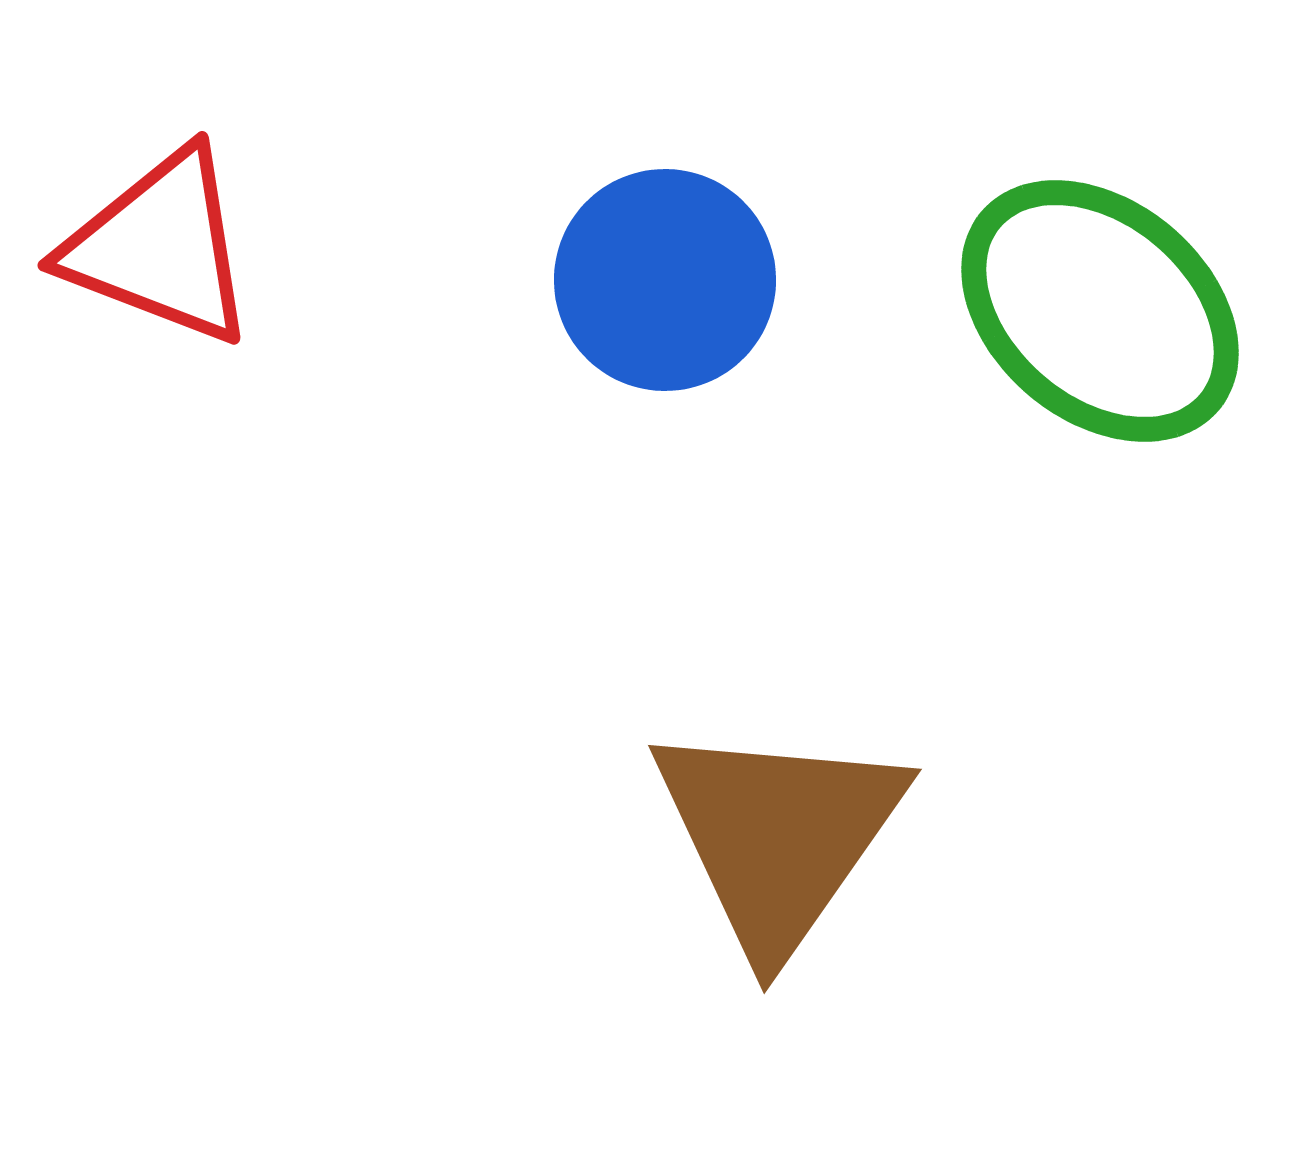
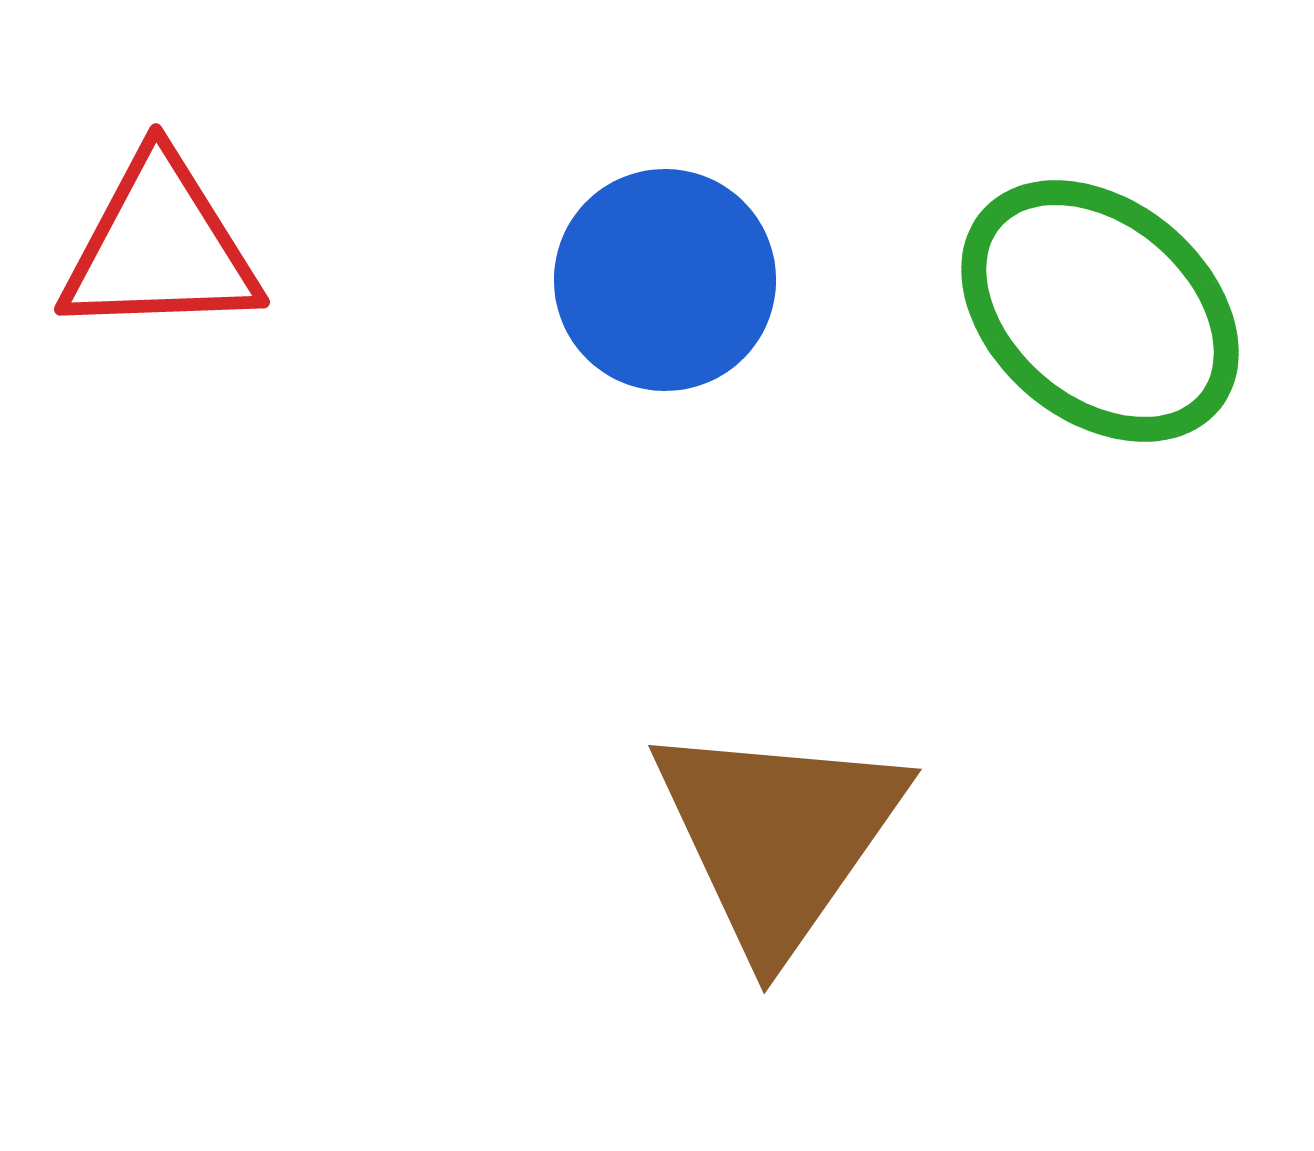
red triangle: rotated 23 degrees counterclockwise
